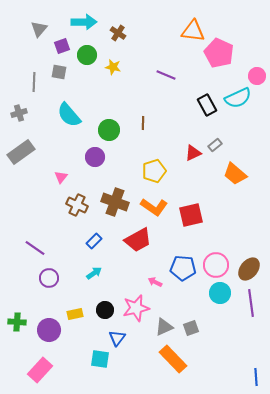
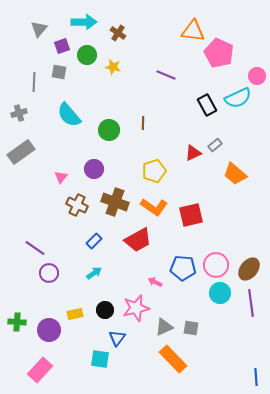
purple circle at (95, 157): moved 1 px left, 12 px down
purple circle at (49, 278): moved 5 px up
gray square at (191, 328): rotated 28 degrees clockwise
